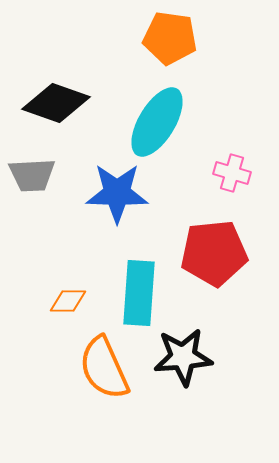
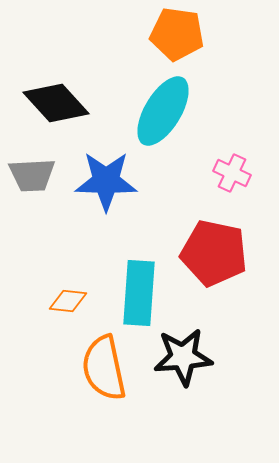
orange pentagon: moved 7 px right, 4 px up
black diamond: rotated 28 degrees clockwise
cyan ellipse: moved 6 px right, 11 px up
pink cross: rotated 9 degrees clockwise
blue star: moved 11 px left, 12 px up
red pentagon: rotated 18 degrees clockwise
orange diamond: rotated 6 degrees clockwise
orange semicircle: rotated 12 degrees clockwise
